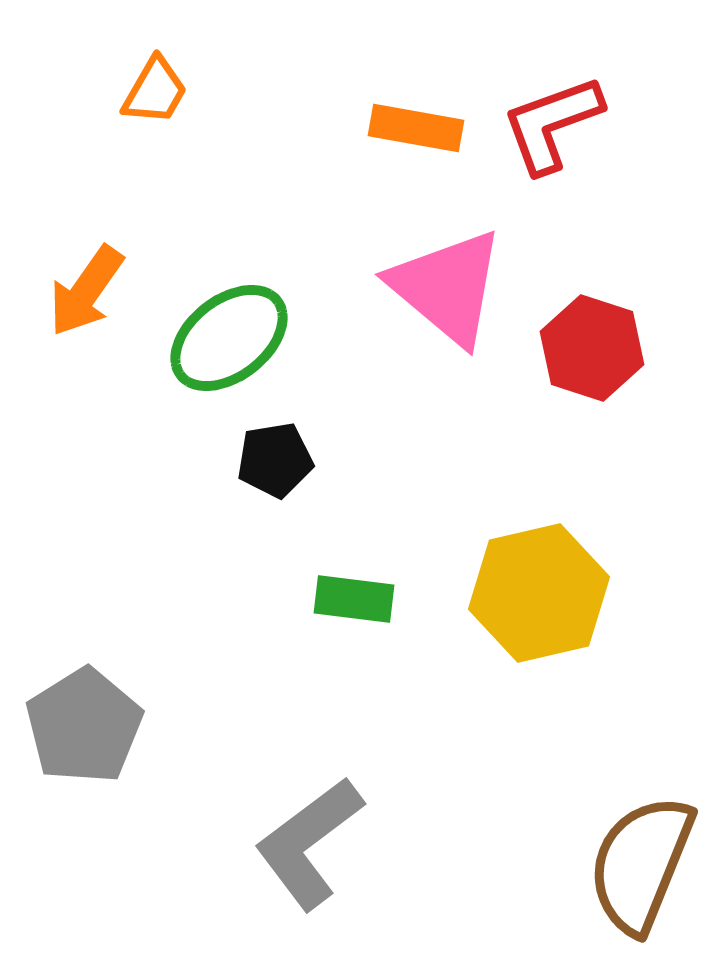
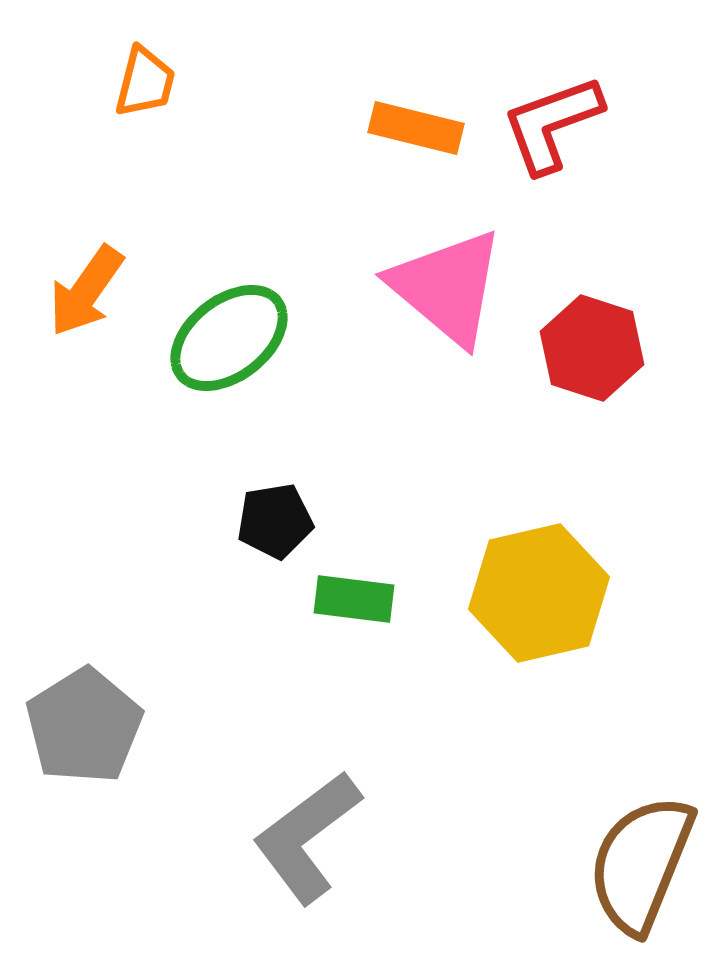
orange trapezoid: moved 10 px left, 9 px up; rotated 16 degrees counterclockwise
orange rectangle: rotated 4 degrees clockwise
black pentagon: moved 61 px down
gray L-shape: moved 2 px left, 6 px up
